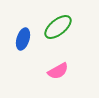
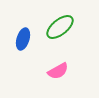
green ellipse: moved 2 px right
